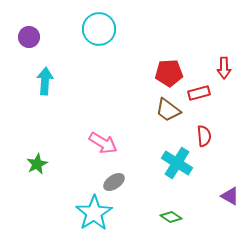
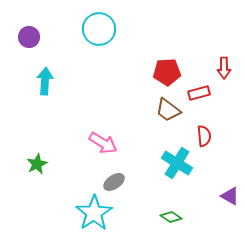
red pentagon: moved 2 px left, 1 px up
